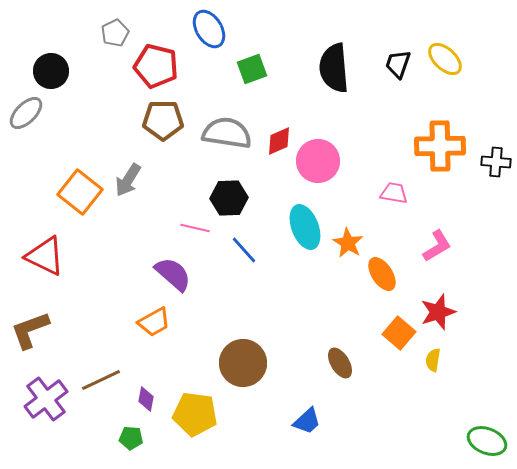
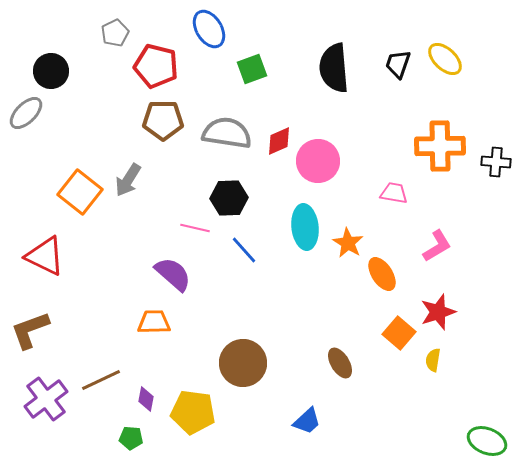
cyan ellipse at (305, 227): rotated 15 degrees clockwise
orange trapezoid at (154, 322): rotated 152 degrees counterclockwise
yellow pentagon at (195, 414): moved 2 px left, 2 px up
